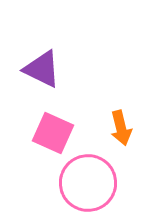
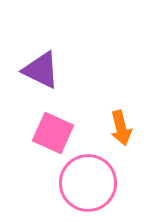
purple triangle: moved 1 px left, 1 px down
